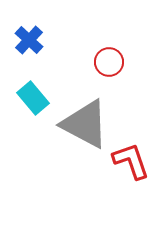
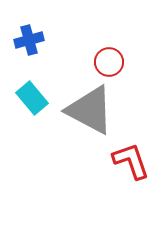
blue cross: rotated 32 degrees clockwise
cyan rectangle: moved 1 px left
gray triangle: moved 5 px right, 14 px up
